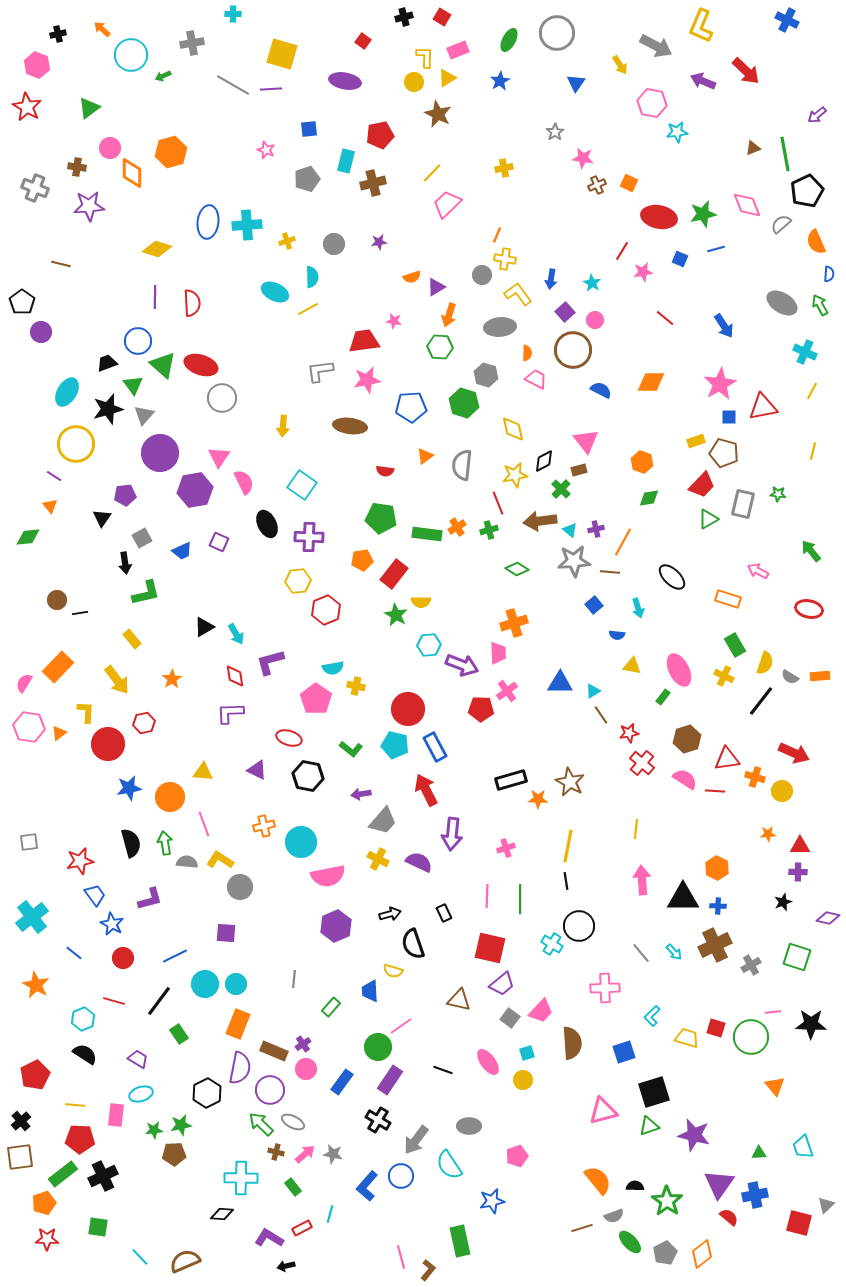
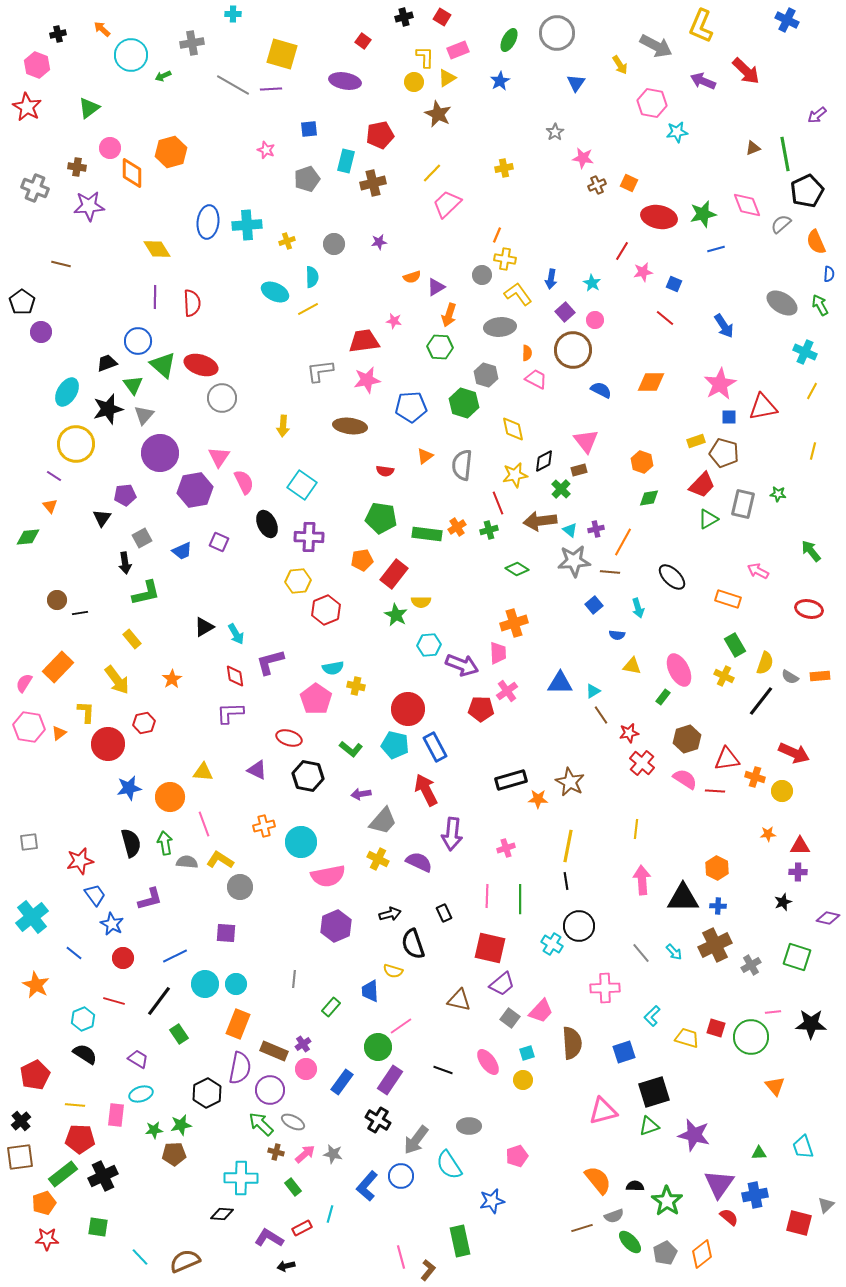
yellow diamond at (157, 249): rotated 40 degrees clockwise
blue square at (680, 259): moved 6 px left, 25 px down
